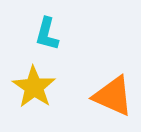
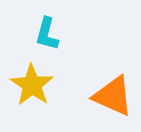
yellow star: moved 2 px left, 2 px up
